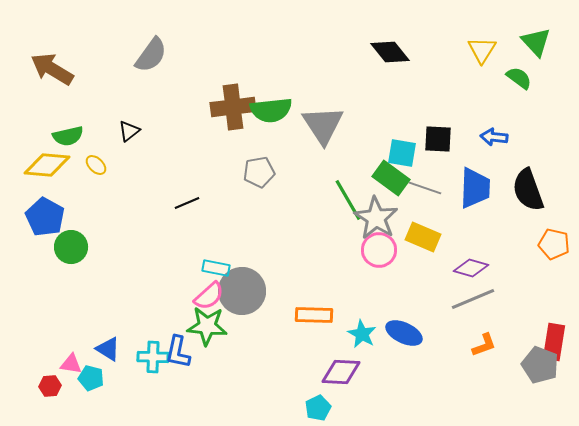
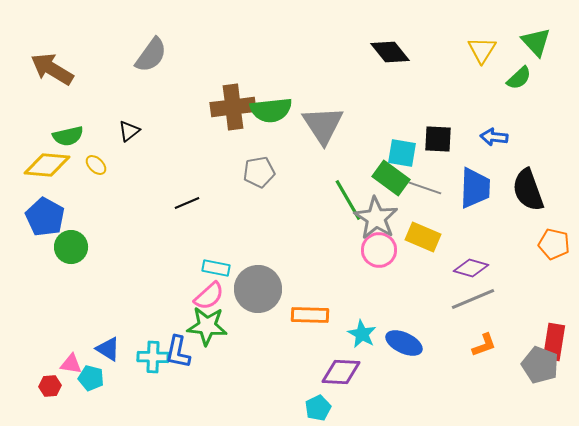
green semicircle at (519, 78): rotated 100 degrees clockwise
gray circle at (242, 291): moved 16 px right, 2 px up
orange rectangle at (314, 315): moved 4 px left
blue ellipse at (404, 333): moved 10 px down
